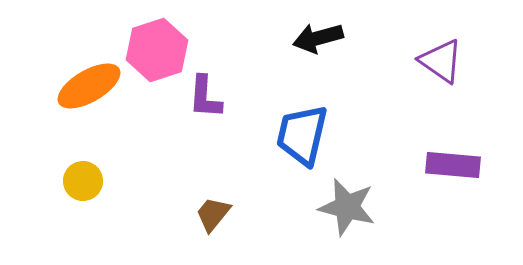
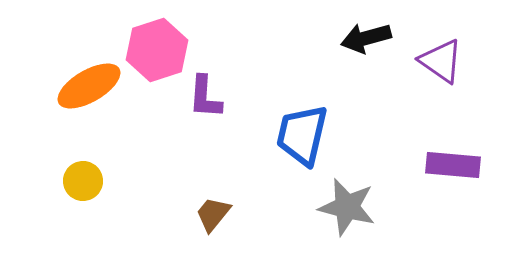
black arrow: moved 48 px right
